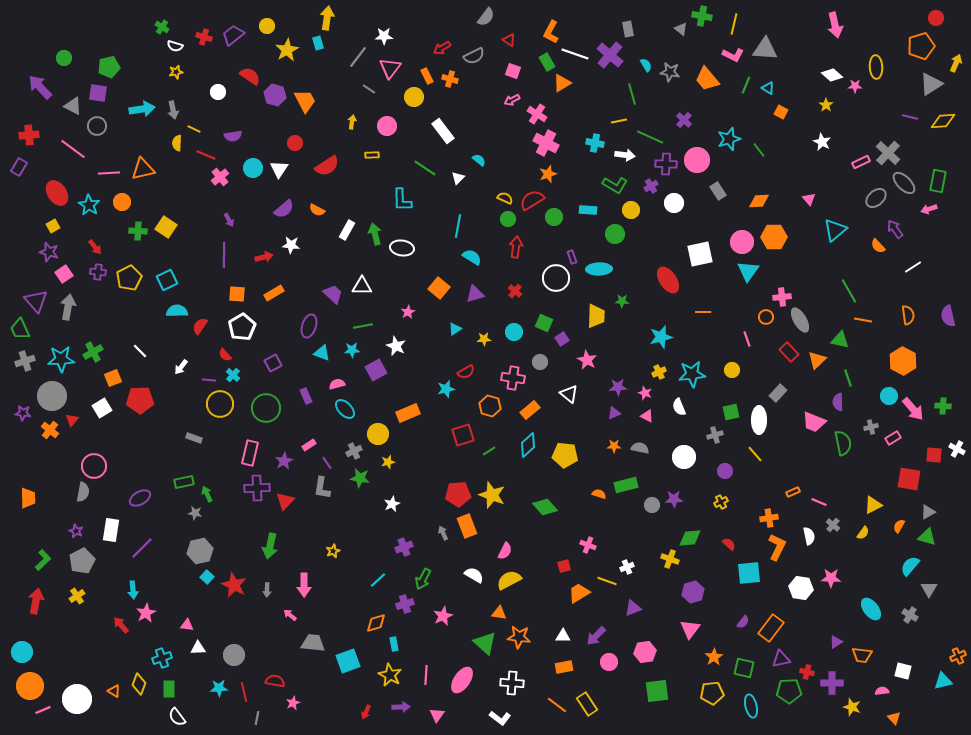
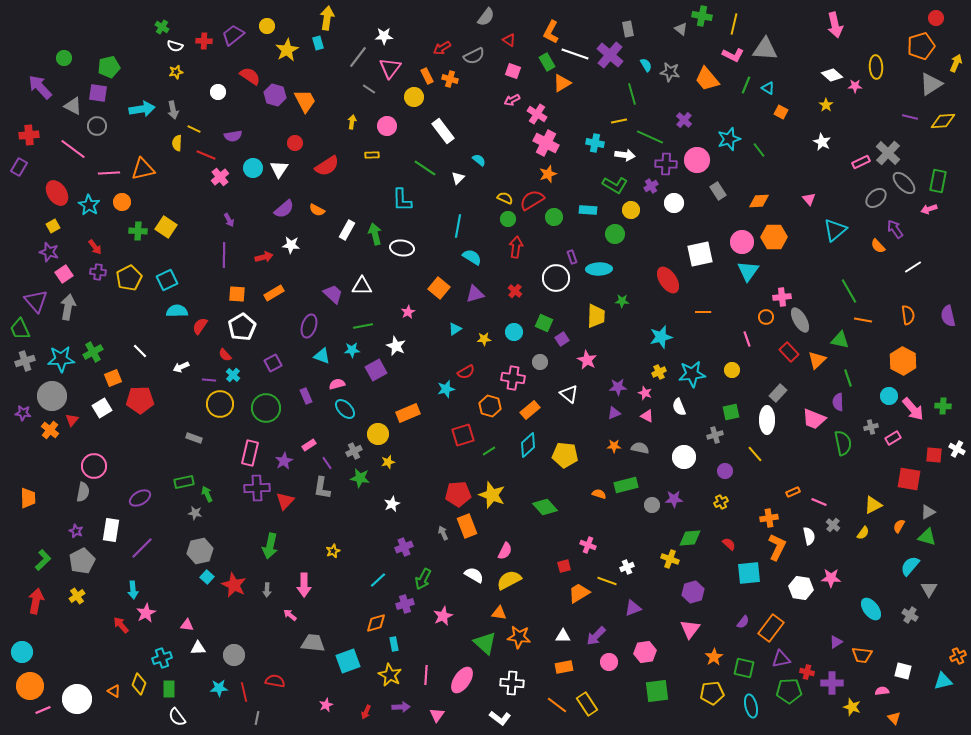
red cross at (204, 37): moved 4 px down; rotated 14 degrees counterclockwise
cyan triangle at (322, 353): moved 3 px down
white arrow at (181, 367): rotated 28 degrees clockwise
white ellipse at (759, 420): moved 8 px right
pink trapezoid at (814, 422): moved 3 px up
pink star at (293, 703): moved 33 px right, 2 px down
